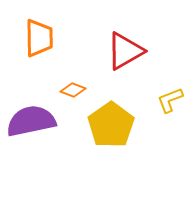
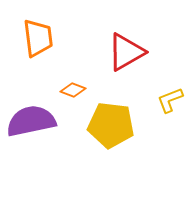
orange trapezoid: moved 1 px left; rotated 6 degrees counterclockwise
red triangle: moved 1 px right, 1 px down
yellow pentagon: rotated 30 degrees counterclockwise
